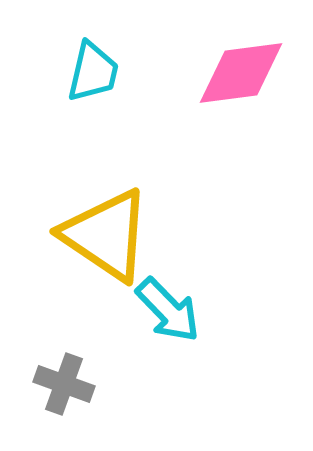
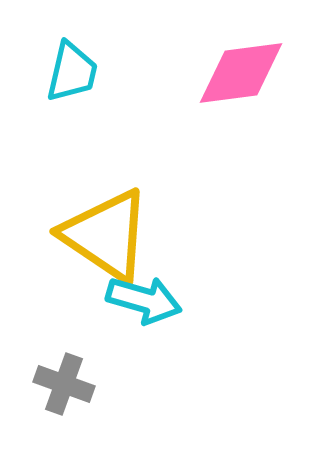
cyan trapezoid: moved 21 px left
cyan arrow: moved 24 px left, 10 px up; rotated 30 degrees counterclockwise
